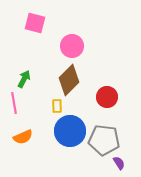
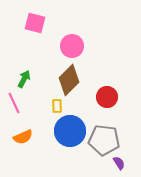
pink line: rotated 15 degrees counterclockwise
